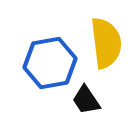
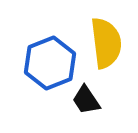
blue hexagon: rotated 12 degrees counterclockwise
